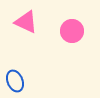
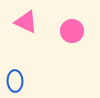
blue ellipse: rotated 20 degrees clockwise
